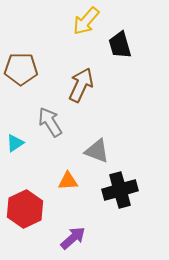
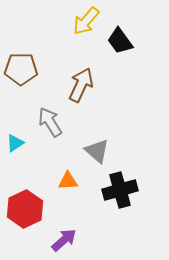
black trapezoid: moved 4 px up; rotated 20 degrees counterclockwise
gray triangle: rotated 20 degrees clockwise
purple arrow: moved 9 px left, 2 px down
